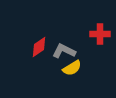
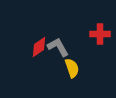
gray L-shape: moved 6 px left, 4 px up; rotated 35 degrees clockwise
yellow semicircle: rotated 78 degrees counterclockwise
